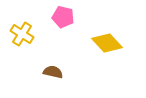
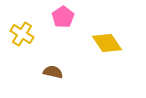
pink pentagon: rotated 25 degrees clockwise
yellow diamond: rotated 8 degrees clockwise
